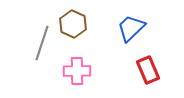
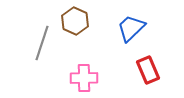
brown hexagon: moved 2 px right, 3 px up
pink cross: moved 7 px right, 7 px down
